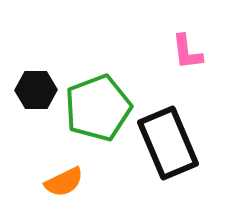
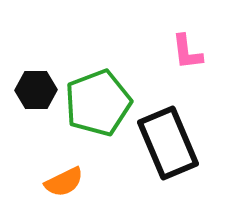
green pentagon: moved 5 px up
